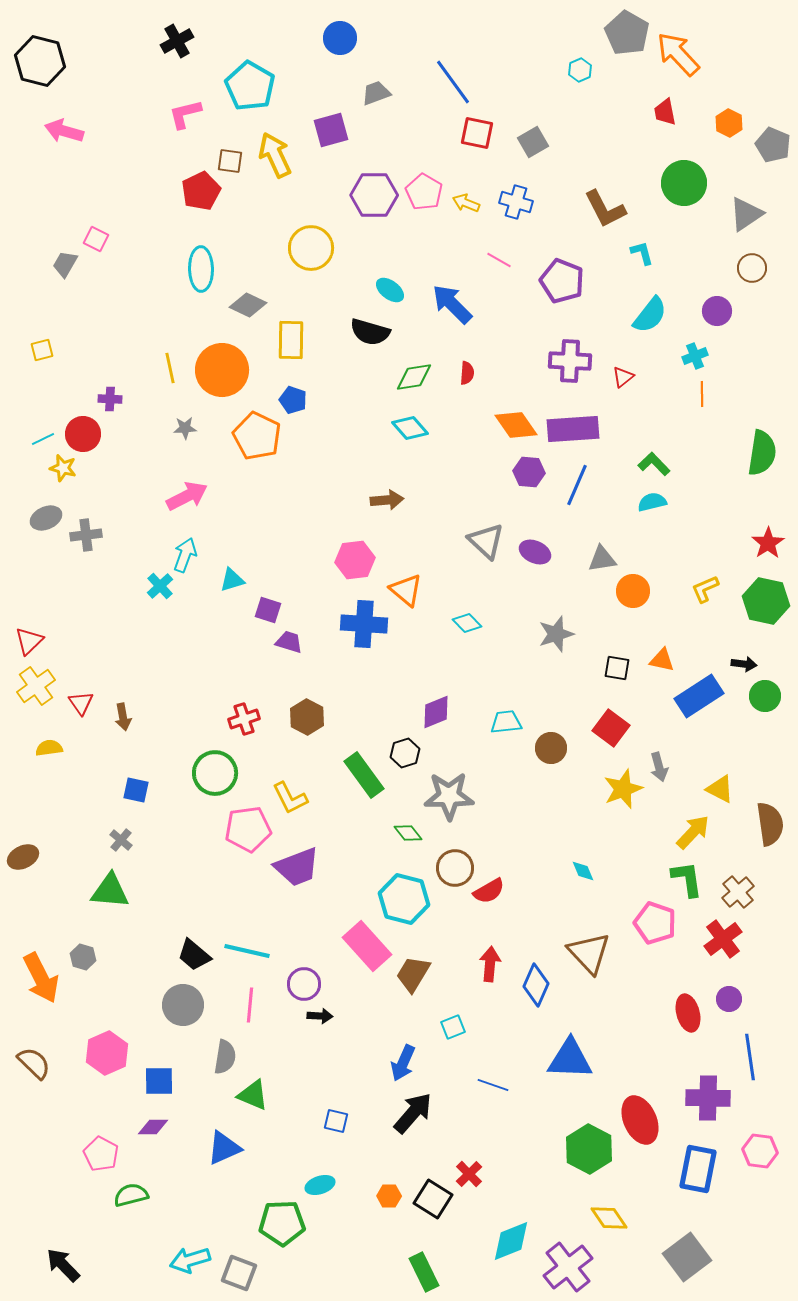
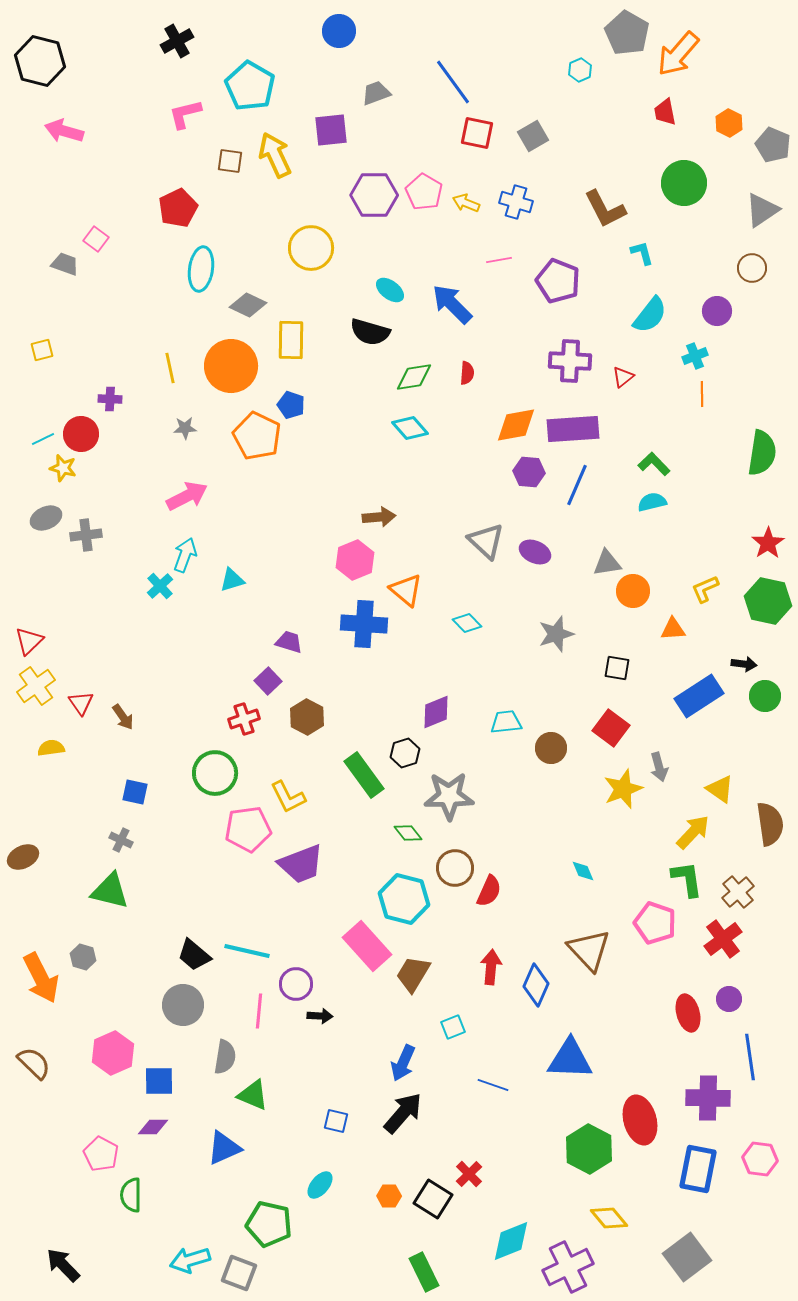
blue circle at (340, 38): moved 1 px left, 7 px up
orange arrow at (678, 54): rotated 96 degrees counterclockwise
purple square at (331, 130): rotated 9 degrees clockwise
gray square at (533, 142): moved 6 px up
red pentagon at (201, 191): moved 23 px left, 17 px down
gray triangle at (746, 214): moved 16 px right, 4 px up
pink square at (96, 239): rotated 10 degrees clockwise
pink line at (499, 260): rotated 40 degrees counterclockwise
gray trapezoid at (65, 264): rotated 80 degrees clockwise
cyan ellipse at (201, 269): rotated 9 degrees clockwise
purple pentagon at (562, 281): moved 4 px left
orange circle at (222, 370): moved 9 px right, 4 px up
blue pentagon at (293, 400): moved 2 px left, 5 px down
orange diamond at (516, 425): rotated 66 degrees counterclockwise
red circle at (83, 434): moved 2 px left
brown arrow at (387, 500): moved 8 px left, 17 px down
gray triangle at (602, 559): moved 5 px right, 4 px down
pink hexagon at (355, 560): rotated 15 degrees counterclockwise
green hexagon at (766, 601): moved 2 px right
purple square at (268, 610): moved 71 px down; rotated 28 degrees clockwise
orange triangle at (662, 660): moved 11 px right, 31 px up; rotated 16 degrees counterclockwise
brown arrow at (123, 717): rotated 24 degrees counterclockwise
yellow semicircle at (49, 748): moved 2 px right
yellow triangle at (720, 789): rotated 8 degrees clockwise
blue square at (136, 790): moved 1 px left, 2 px down
yellow L-shape at (290, 798): moved 2 px left, 1 px up
gray cross at (121, 840): rotated 15 degrees counterclockwise
purple trapezoid at (297, 867): moved 4 px right, 3 px up
green triangle at (110, 891): rotated 9 degrees clockwise
red semicircle at (489, 891): rotated 36 degrees counterclockwise
brown triangle at (589, 953): moved 3 px up
red arrow at (490, 964): moved 1 px right, 3 px down
purple circle at (304, 984): moved 8 px left
pink line at (250, 1005): moved 9 px right, 6 px down
pink hexagon at (107, 1053): moved 6 px right
black arrow at (413, 1113): moved 10 px left
red ellipse at (640, 1120): rotated 9 degrees clockwise
pink hexagon at (760, 1151): moved 8 px down
cyan ellipse at (320, 1185): rotated 32 degrees counterclockwise
green semicircle at (131, 1195): rotated 76 degrees counterclockwise
yellow diamond at (609, 1218): rotated 6 degrees counterclockwise
green pentagon at (282, 1223): moved 13 px left, 1 px down; rotated 15 degrees clockwise
purple cross at (568, 1267): rotated 12 degrees clockwise
